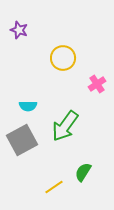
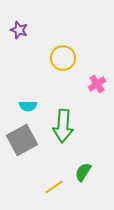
green arrow: moved 2 px left; rotated 32 degrees counterclockwise
